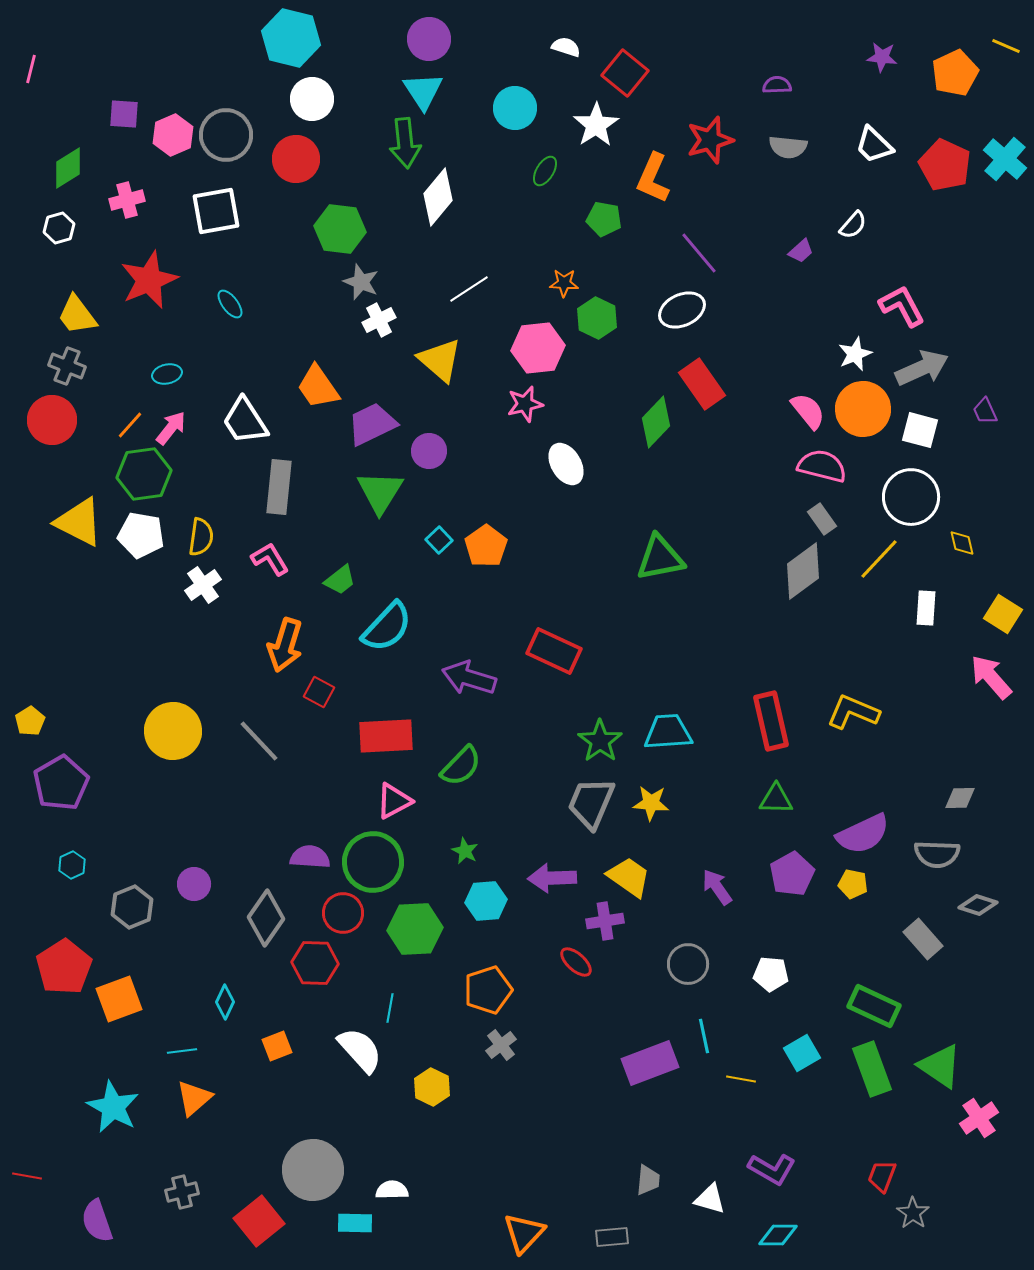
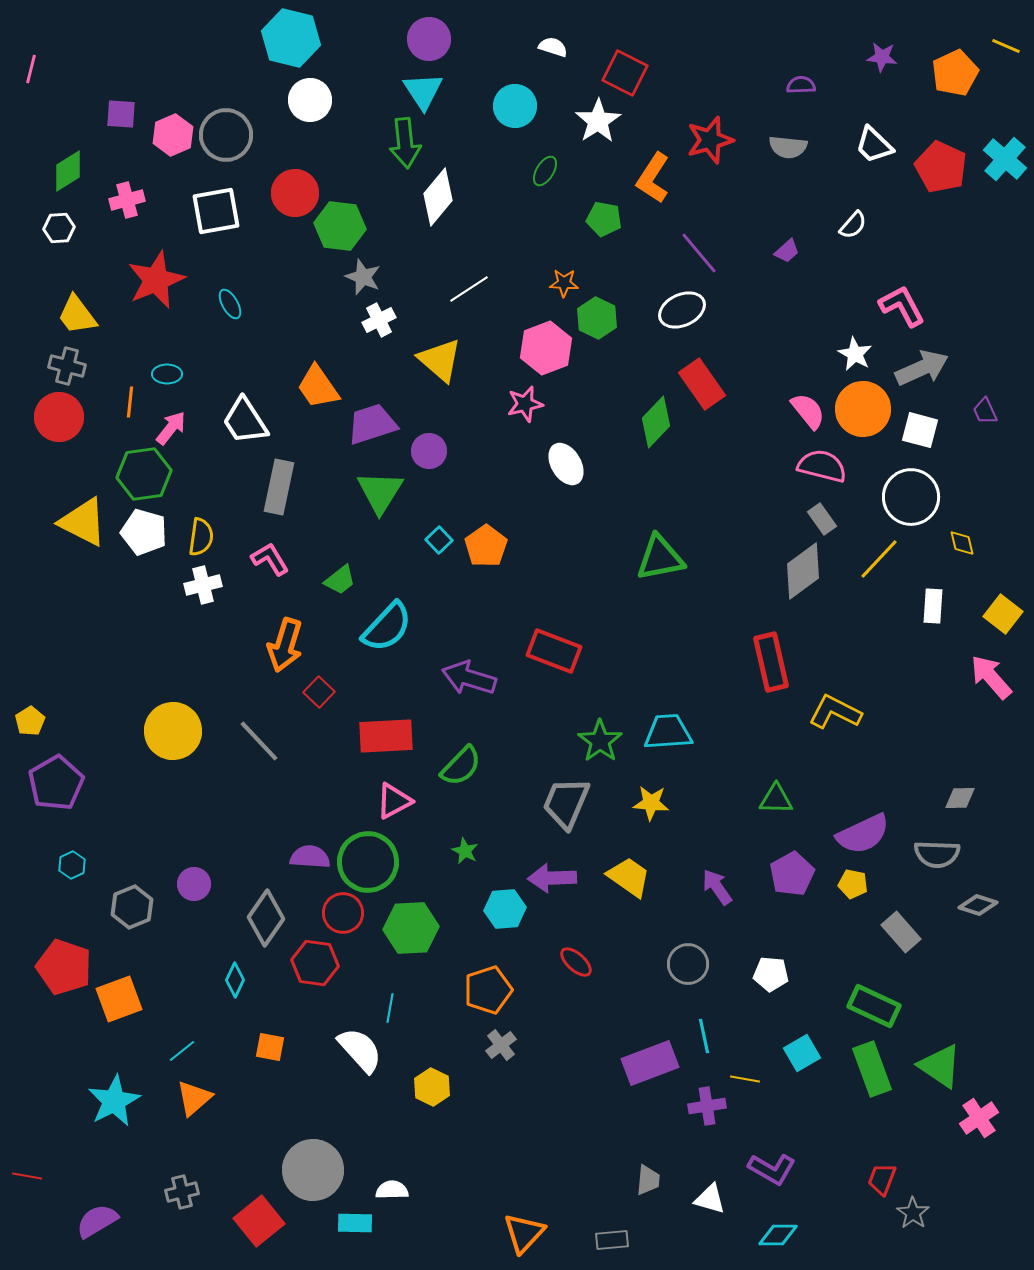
white semicircle at (566, 47): moved 13 px left
red square at (625, 73): rotated 12 degrees counterclockwise
purple semicircle at (777, 85): moved 24 px right
white circle at (312, 99): moved 2 px left, 1 px down
cyan circle at (515, 108): moved 2 px up
purple square at (124, 114): moved 3 px left
white star at (596, 125): moved 2 px right, 4 px up
red circle at (296, 159): moved 1 px left, 34 px down
red pentagon at (945, 165): moved 4 px left, 2 px down
green diamond at (68, 168): moved 3 px down
orange L-shape at (653, 178): rotated 9 degrees clockwise
white hexagon at (59, 228): rotated 12 degrees clockwise
green hexagon at (340, 229): moved 3 px up
purple trapezoid at (801, 251): moved 14 px left
red star at (149, 280): moved 7 px right
gray star at (361, 282): moved 2 px right, 5 px up
cyan ellipse at (230, 304): rotated 8 degrees clockwise
pink hexagon at (538, 348): moved 8 px right; rotated 15 degrees counterclockwise
white star at (855, 354): rotated 20 degrees counterclockwise
gray cross at (67, 366): rotated 6 degrees counterclockwise
cyan ellipse at (167, 374): rotated 12 degrees clockwise
red circle at (52, 420): moved 7 px right, 3 px up
purple trapezoid at (372, 424): rotated 8 degrees clockwise
orange line at (130, 425): moved 23 px up; rotated 36 degrees counterclockwise
gray rectangle at (279, 487): rotated 6 degrees clockwise
yellow triangle at (79, 522): moved 4 px right
white pentagon at (141, 535): moved 3 px right, 3 px up; rotated 6 degrees clockwise
white cross at (203, 585): rotated 21 degrees clockwise
white rectangle at (926, 608): moved 7 px right, 2 px up
yellow square at (1003, 614): rotated 6 degrees clockwise
red rectangle at (554, 651): rotated 4 degrees counterclockwise
red square at (319, 692): rotated 16 degrees clockwise
yellow L-shape at (853, 712): moved 18 px left; rotated 4 degrees clockwise
red rectangle at (771, 721): moved 59 px up
purple pentagon at (61, 783): moved 5 px left
gray trapezoid at (591, 803): moved 25 px left
green circle at (373, 862): moved 5 px left
cyan hexagon at (486, 901): moved 19 px right, 8 px down
purple cross at (605, 921): moved 102 px right, 185 px down
green hexagon at (415, 929): moved 4 px left, 1 px up
gray rectangle at (923, 939): moved 22 px left, 7 px up
red hexagon at (315, 963): rotated 6 degrees clockwise
red pentagon at (64, 967): rotated 20 degrees counterclockwise
cyan diamond at (225, 1002): moved 10 px right, 22 px up
orange square at (277, 1046): moved 7 px left, 1 px down; rotated 32 degrees clockwise
cyan line at (182, 1051): rotated 32 degrees counterclockwise
yellow line at (741, 1079): moved 4 px right
cyan star at (113, 1107): moved 1 px right, 6 px up; rotated 16 degrees clockwise
red trapezoid at (882, 1176): moved 3 px down
purple semicircle at (97, 1221): rotated 78 degrees clockwise
gray rectangle at (612, 1237): moved 3 px down
